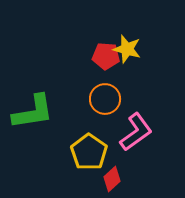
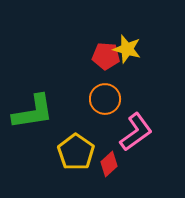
yellow pentagon: moved 13 px left
red diamond: moved 3 px left, 15 px up
